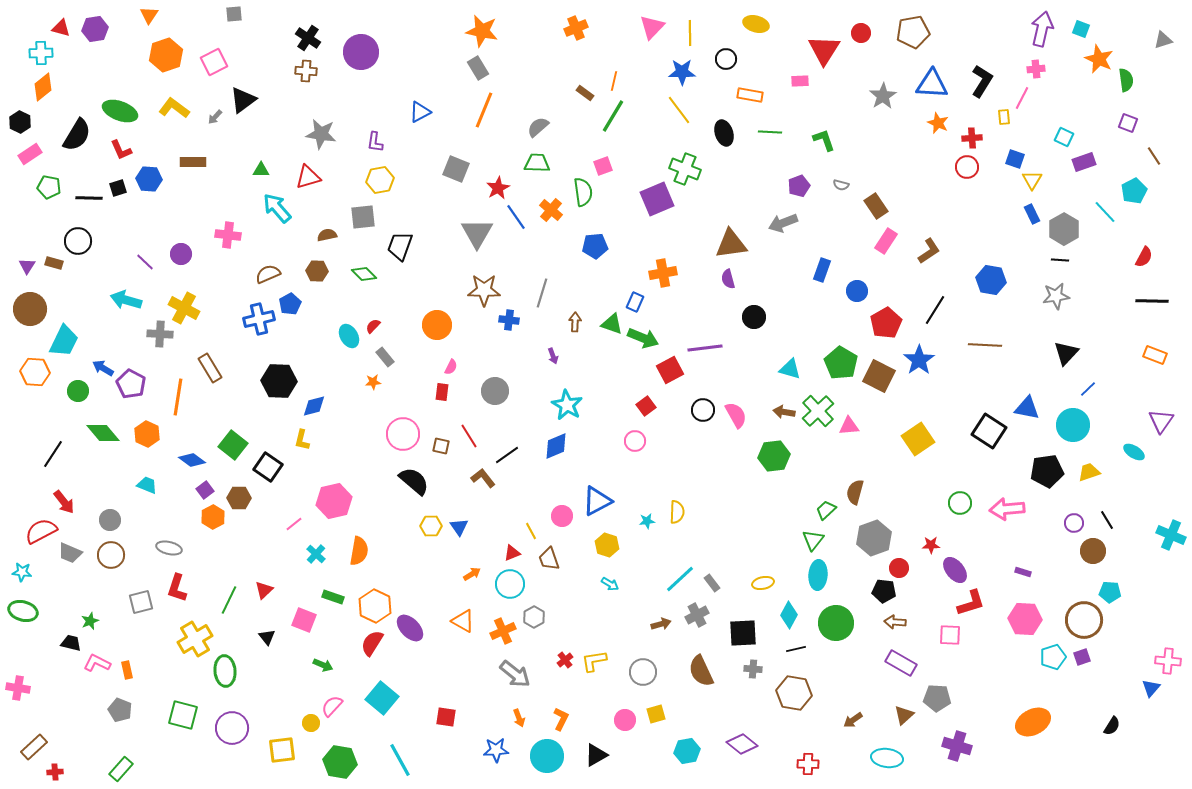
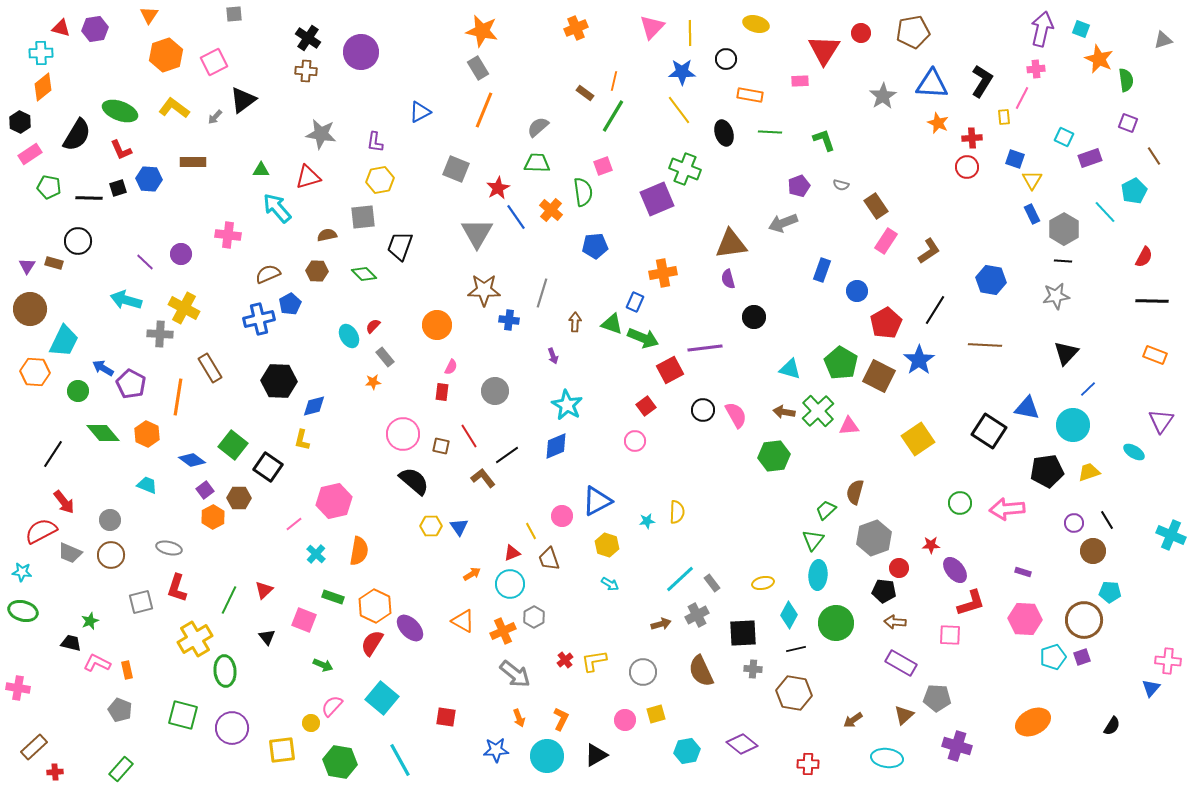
purple rectangle at (1084, 162): moved 6 px right, 4 px up
black line at (1060, 260): moved 3 px right, 1 px down
